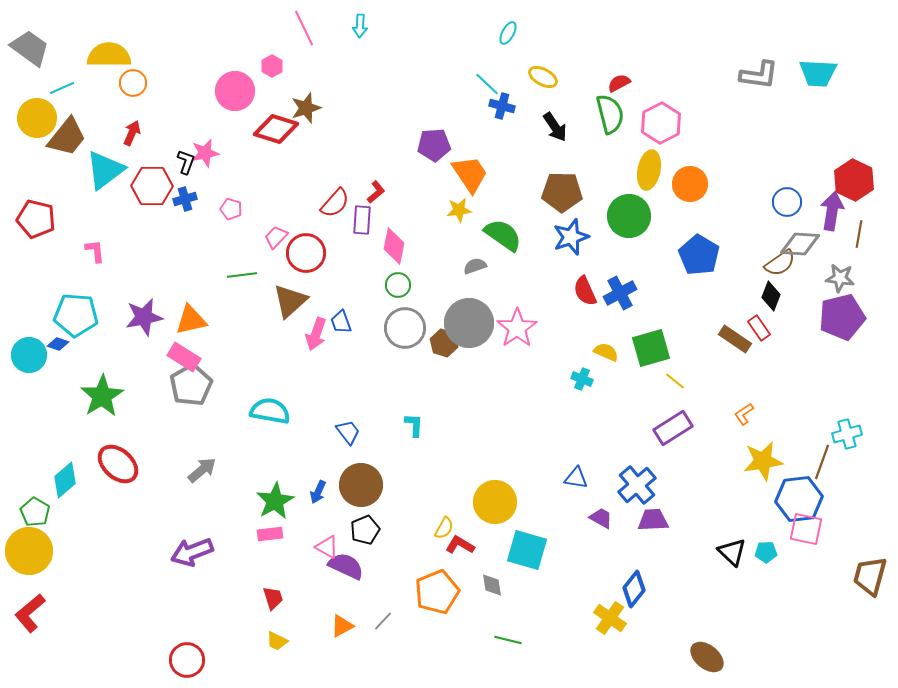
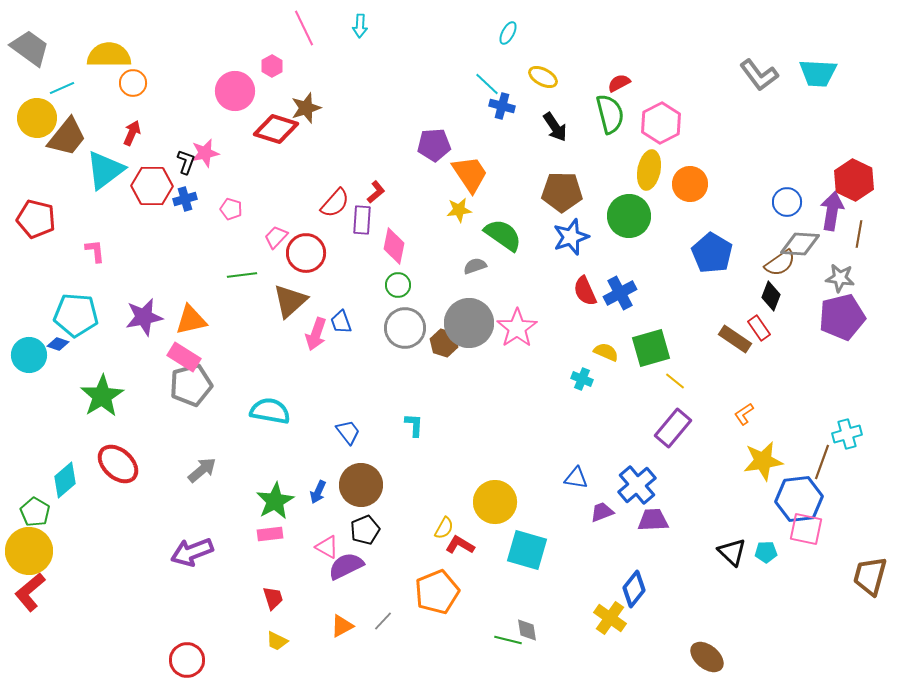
gray L-shape at (759, 75): rotated 45 degrees clockwise
blue pentagon at (699, 255): moved 13 px right, 2 px up
gray pentagon at (191, 385): rotated 15 degrees clockwise
purple rectangle at (673, 428): rotated 18 degrees counterclockwise
purple trapezoid at (601, 518): moved 1 px right, 6 px up; rotated 50 degrees counterclockwise
purple semicircle at (346, 566): rotated 51 degrees counterclockwise
gray diamond at (492, 585): moved 35 px right, 45 px down
red L-shape at (30, 613): moved 21 px up
